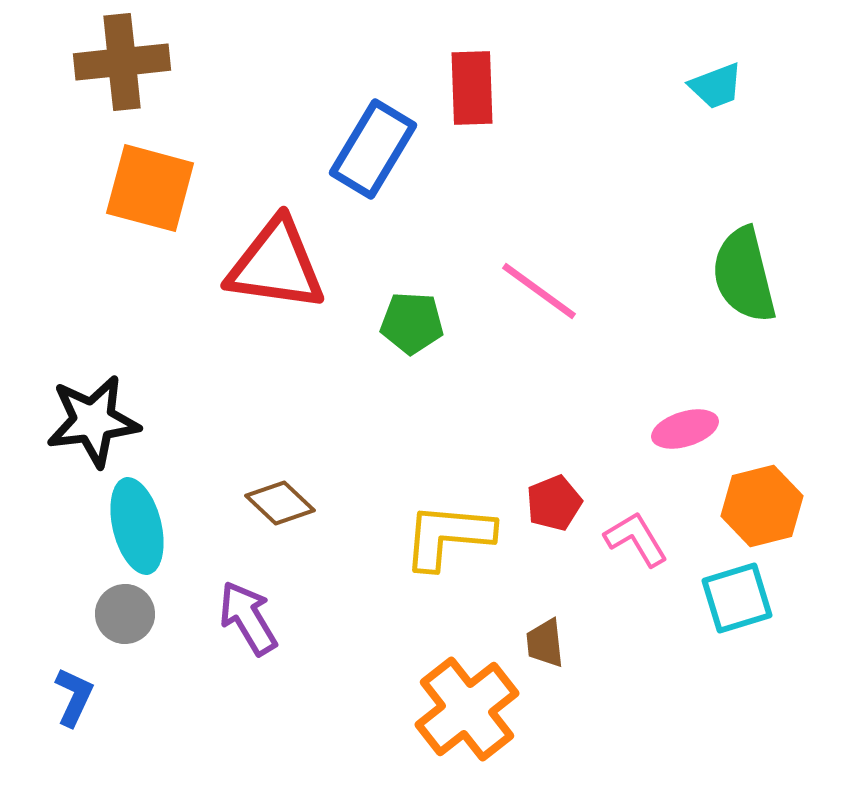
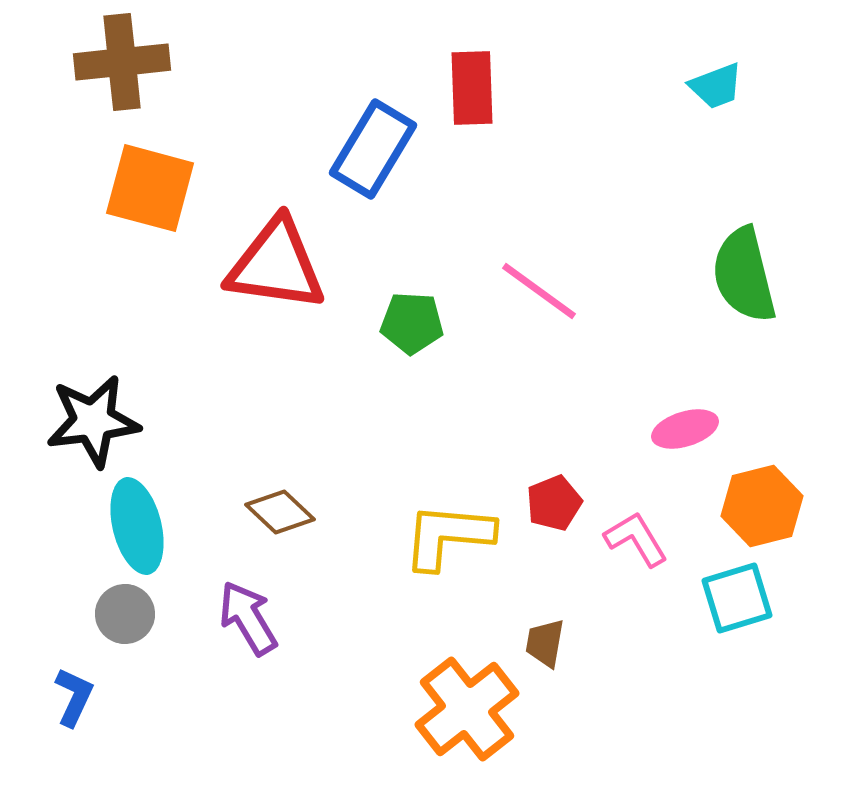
brown diamond: moved 9 px down
brown trapezoid: rotated 16 degrees clockwise
